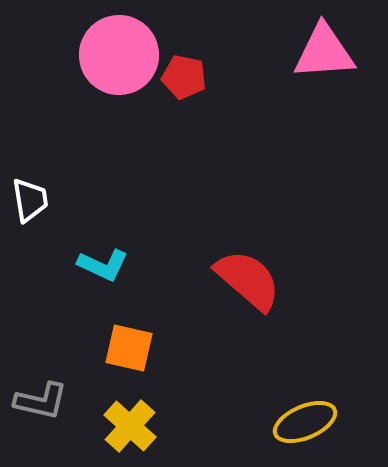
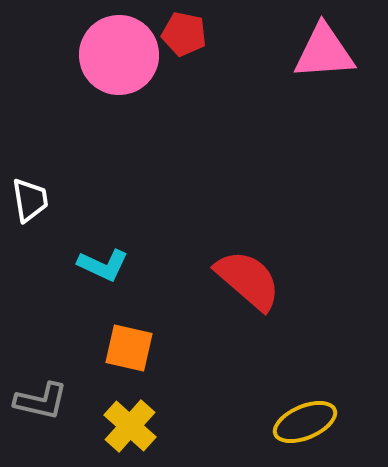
red pentagon: moved 43 px up
